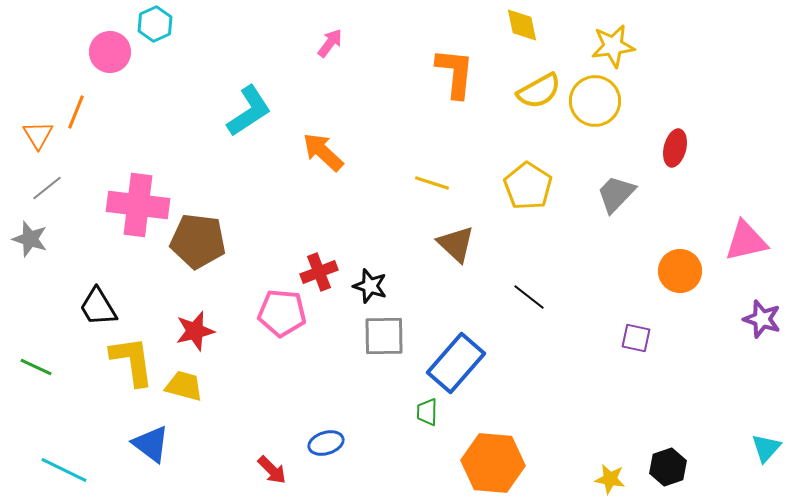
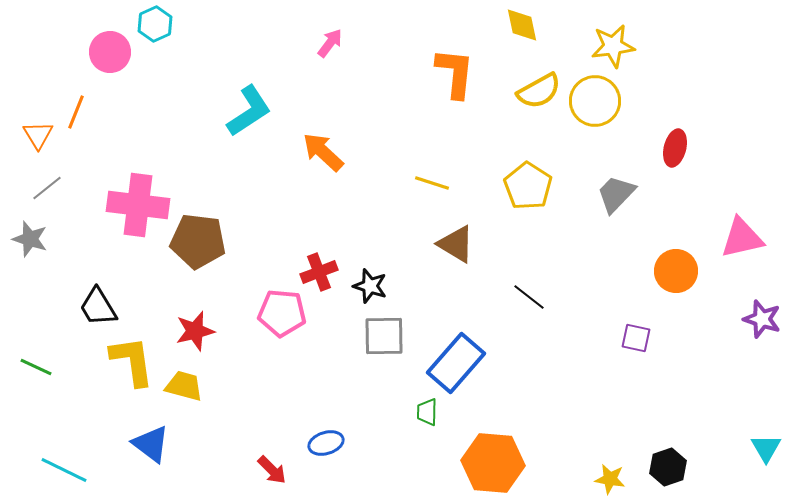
pink triangle at (746, 241): moved 4 px left, 3 px up
brown triangle at (456, 244): rotated 12 degrees counterclockwise
orange circle at (680, 271): moved 4 px left
cyan triangle at (766, 448): rotated 12 degrees counterclockwise
